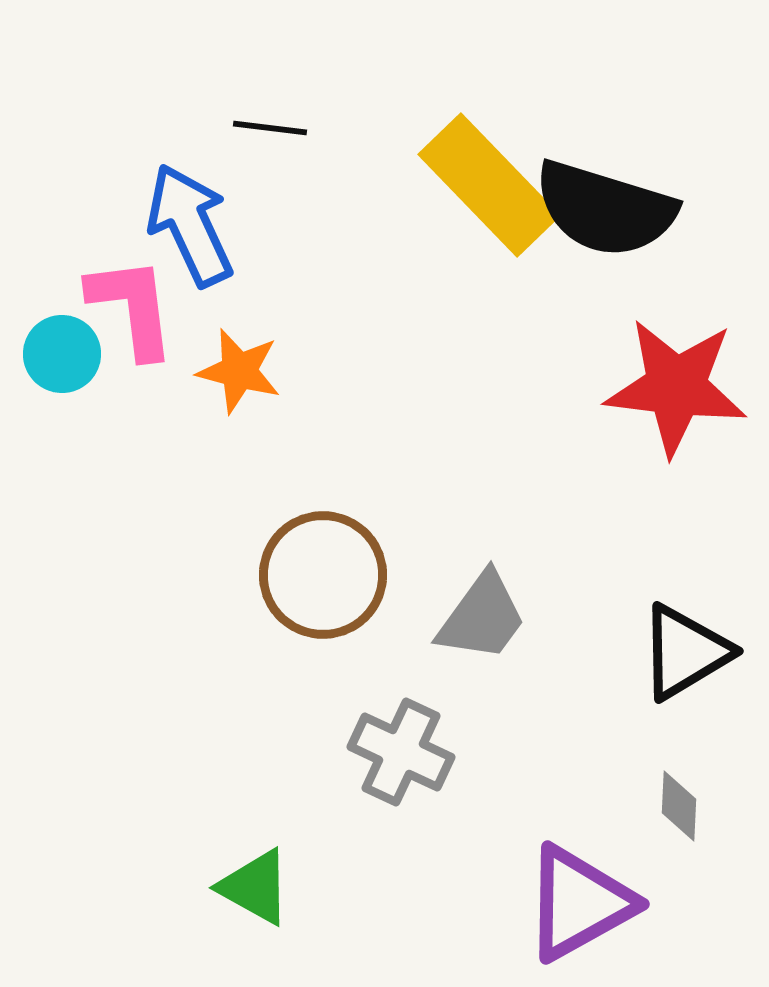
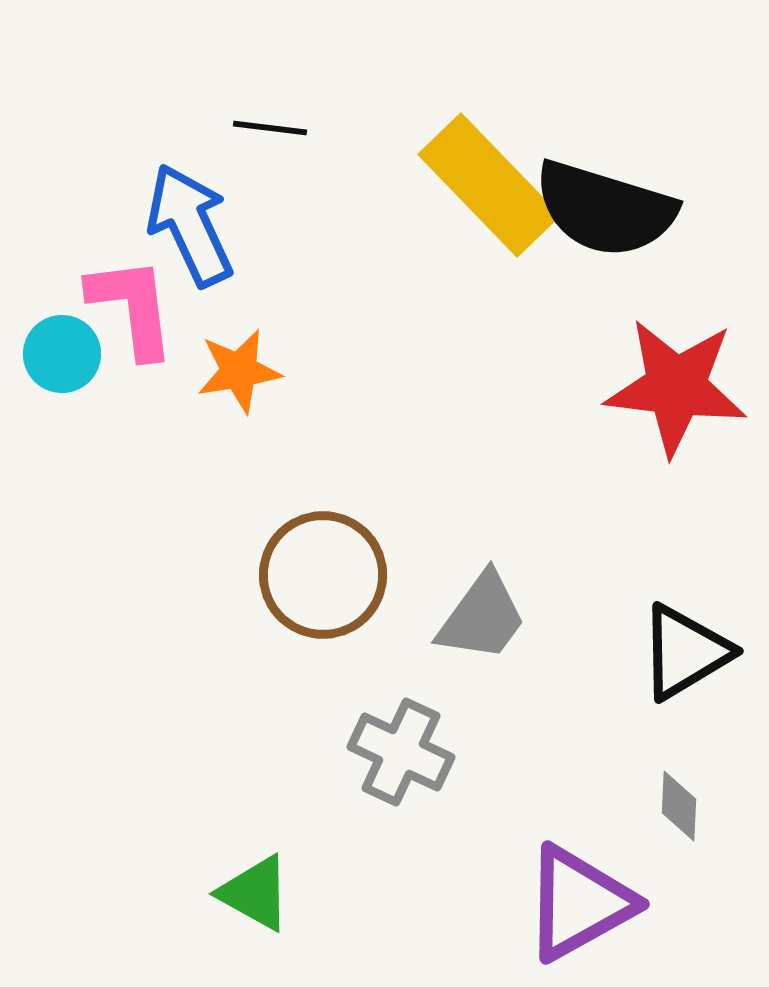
orange star: rotated 24 degrees counterclockwise
green triangle: moved 6 px down
